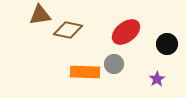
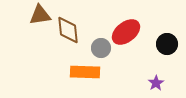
brown diamond: rotated 72 degrees clockwise
gray circle: moved 13 px left, 16 px up
purple star: moved 1 px left, 4 px down
